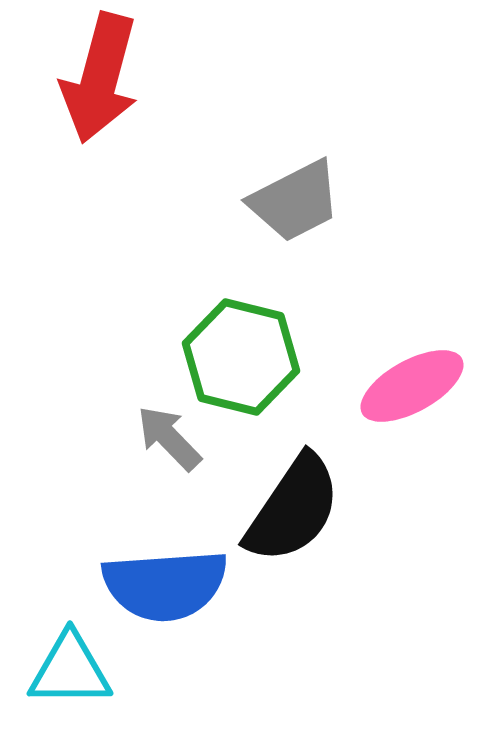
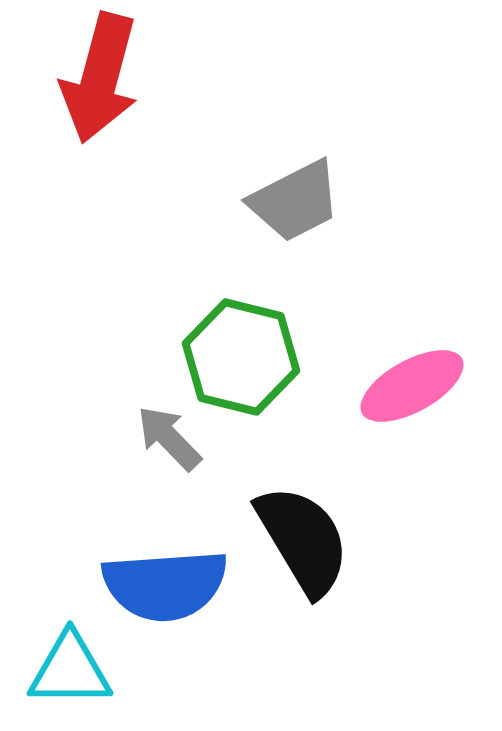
black semicircle: moved 10 px right, 31 px down; rotated 65 degrees counterclockwise
